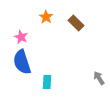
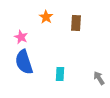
brown rectangle: rotated 49 degrees clockwise
blue semicircle: moved 2 px right
cyan rectangle: moved 13 px right, 8 px up
